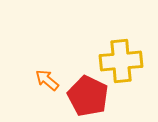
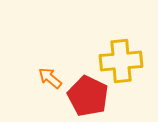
orange arrow: moved 3 px right, 2 px up
